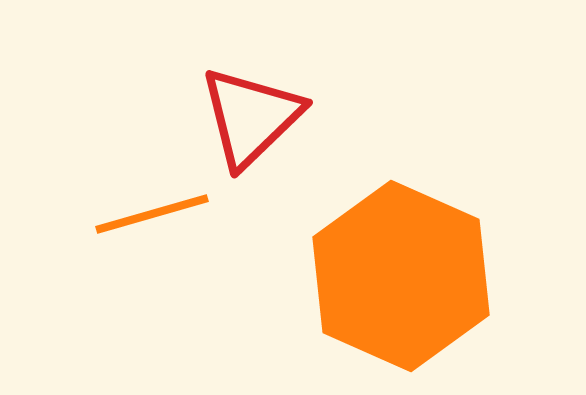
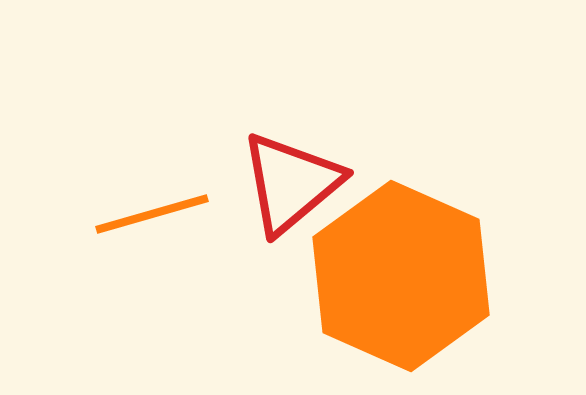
red triangle: moved 40 px right, 66 px down; rotated 4 degrees clockwise
